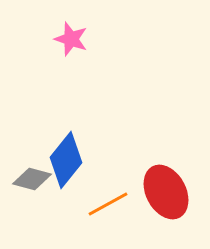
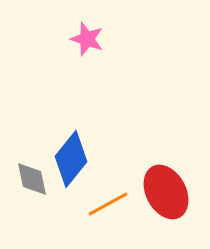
pink star: moved 16 px right
blue diamond: moved 5 px right, 1 px up
gray diamond: rotated 63 degrees clockwise
